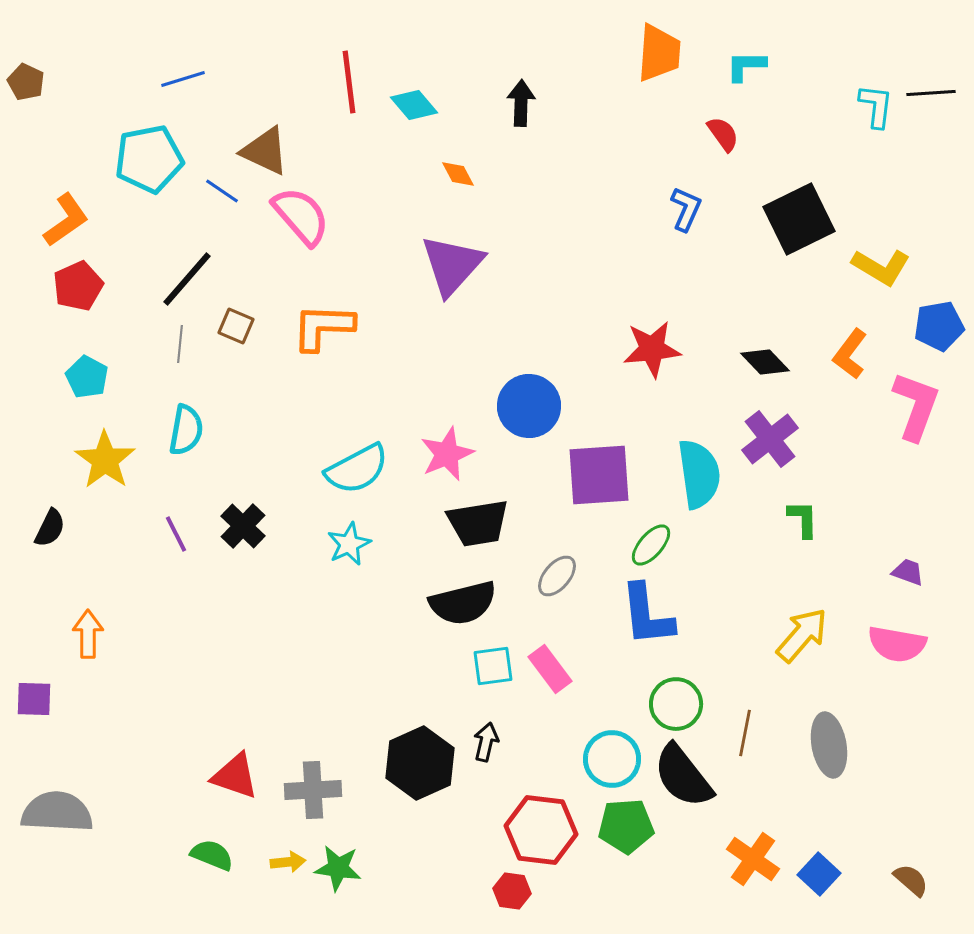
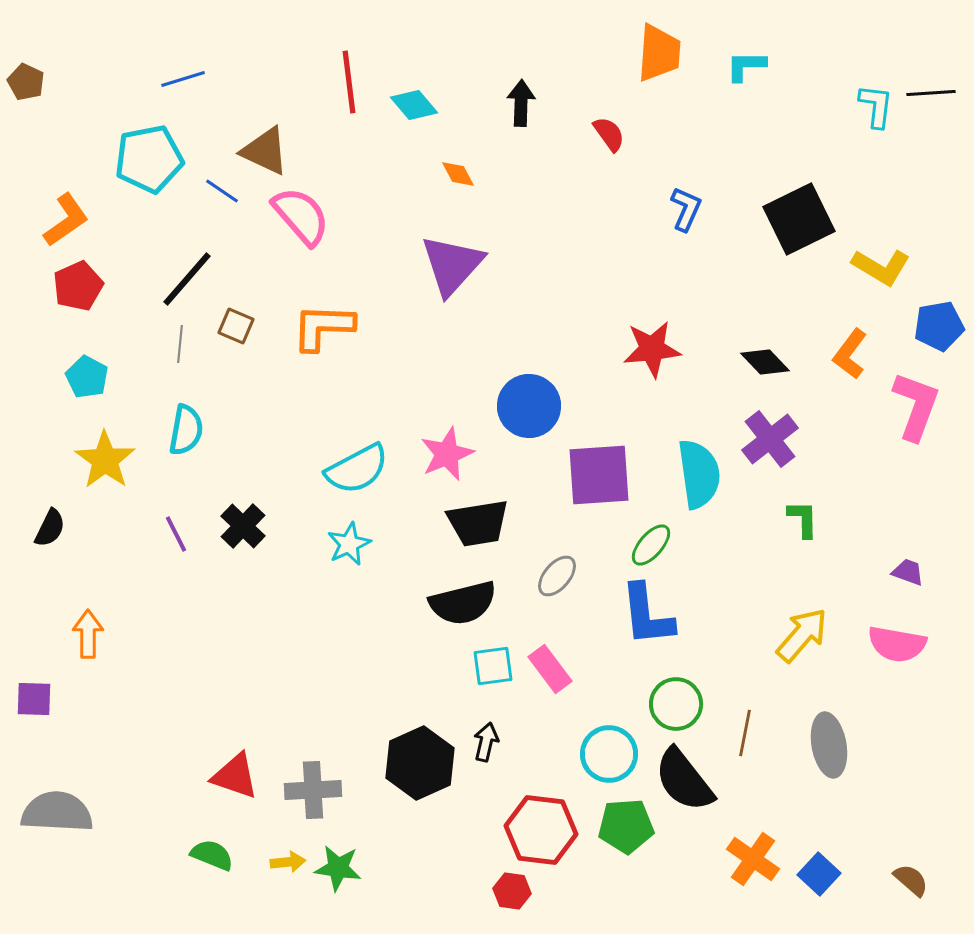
red semicircle at (723, 134): moved 114 px left
cyan circle at (612, 759): moved 3 px left, 5 px up
black semicircle at (683, 776): moved 1 px right, 4 px down
